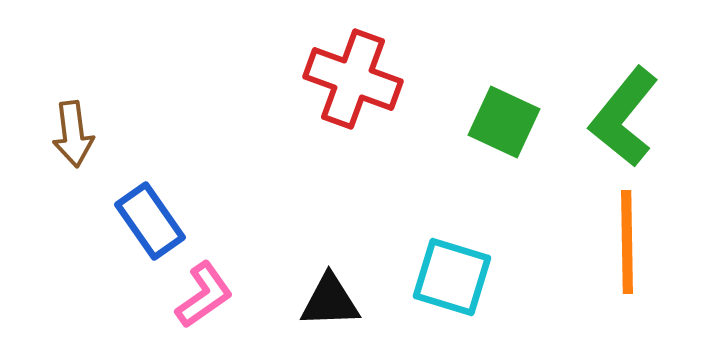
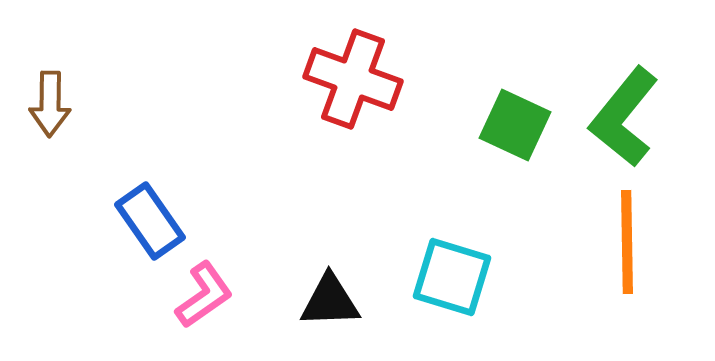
green square: moved 11 px right, 3 px down
brown arrow: moved 23 px left, 30 px up; rotated 8 degrees clockwise
